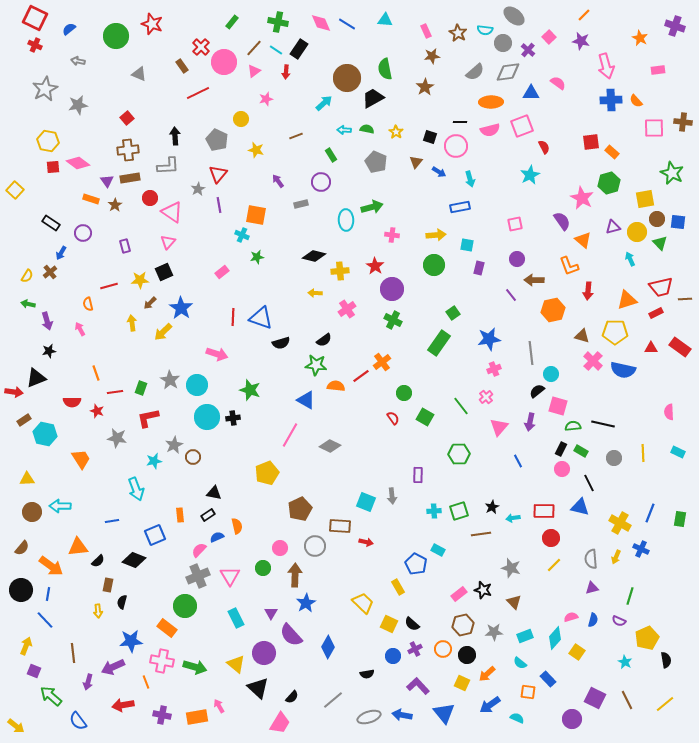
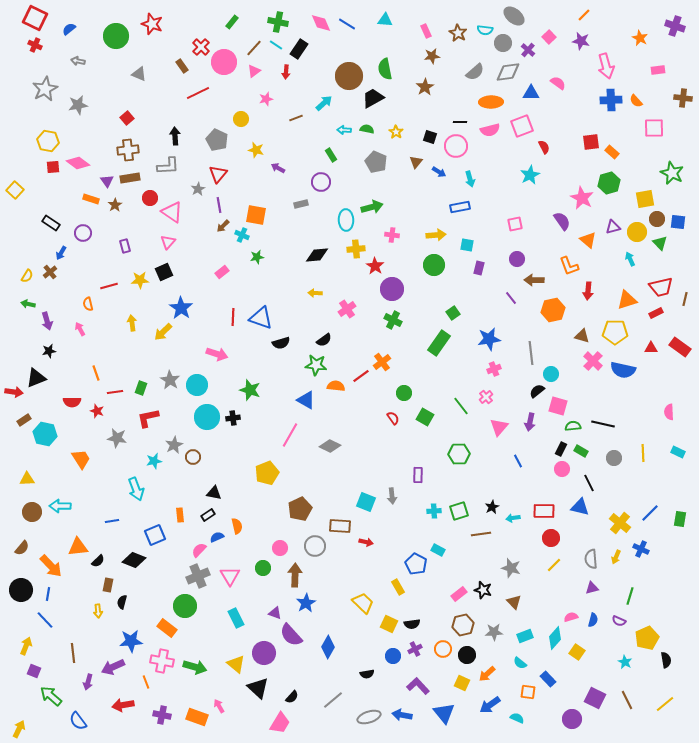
cyan line at (276, 50): moved 5 px up
brown circle at (347, 78): moved 2 px right, 2 px up
brown cross at (683, 122): moved 24 px up
brown line at (296, 136): moved 18 px up
purple arrow at (278, 181): moved 13 px up; rotated 24 degrees counterclockwise
orange triangle at (583, 240): moved 5 px right
black diamond at (314, 256): moved 3 px right, 1 px up; rotated 20 degrees counterclockwise
yellow cross at (340, 271): moved 16 px right, 22 px up
purple line at (511, 295): moved 3 px down
brown line at (685, 299): rotated 72 degrees counterclockwise
brown arrow at (150, 303): moved 73 px right, 77 px up
blue line at (650, 513): rotated 24 degrees clockwise
yellow cross at (620, 523): rotated 10 degrees clockwise
orange arrow at (51, 566): rotated 10 degrees clockwise
purple triangle at (271, 613): moved 4 px right; rotated 40 degrees counterclockwise
black semicircle at (412, 624): rotated 49 degrees counterclockwise
orange rectangle at (197, 717): rotated 30 degrees clockwise
yellow arrow at (16, 726): moved 3 px right, 3 px down; rotated 102 degrees counterclockwise
